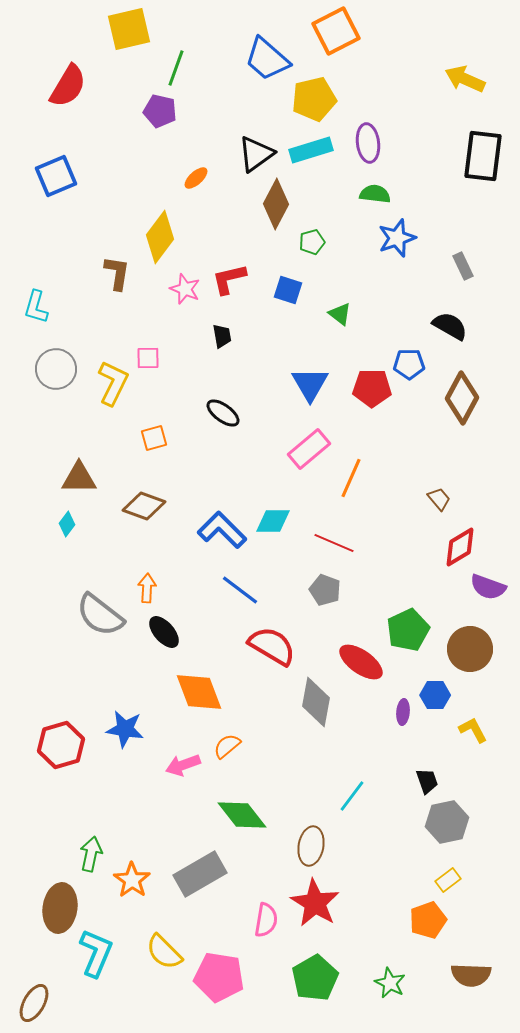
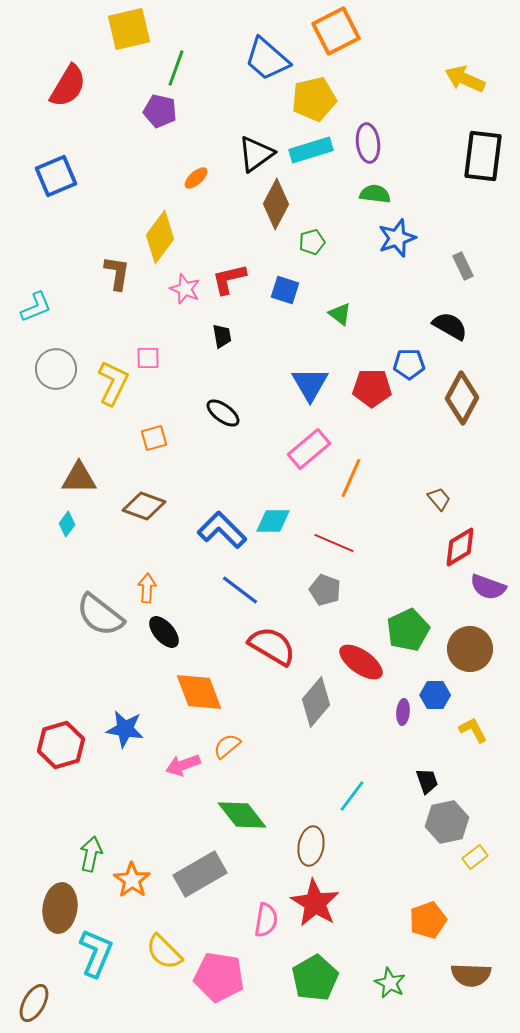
blue square at (288, 290): moved 3 px left
cyan L-shape at (36, 307): rotated 128 degrees counterclockwise
gray diamond at (316, 702): rotated 30 degrees clockwise
yellow rectangle at (448, 880): moved 27 px right, 23 px up
